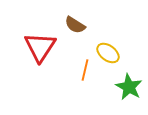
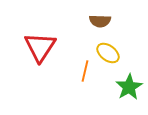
brown semicircle: moved 25 px right, 4 px up; rotated 30 degrees counterclockwise
orange line: moved 1 px down
green star: rotated 12 degrees clockwise
